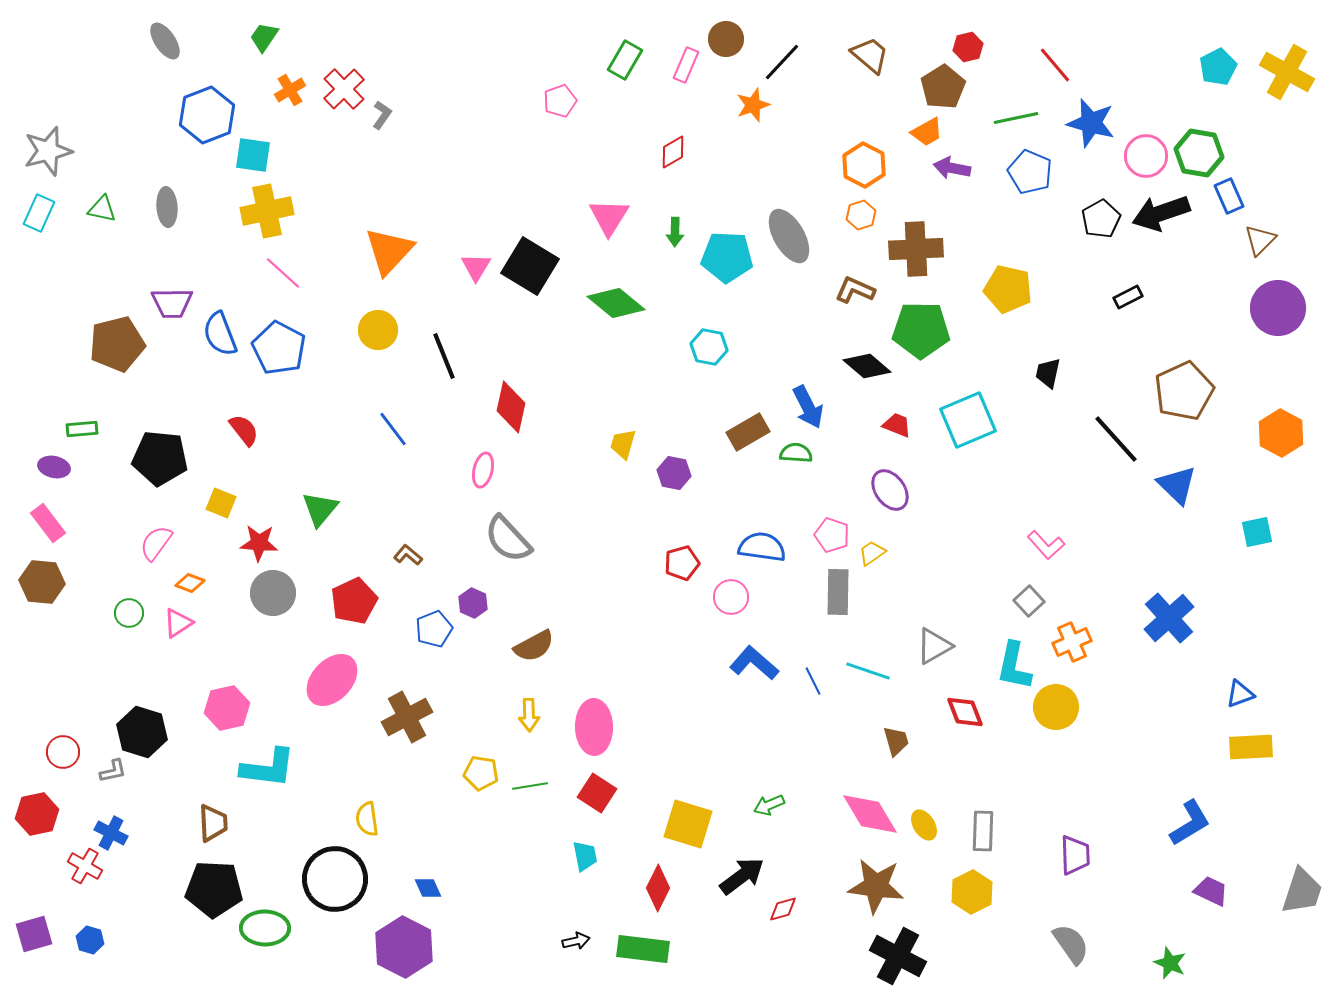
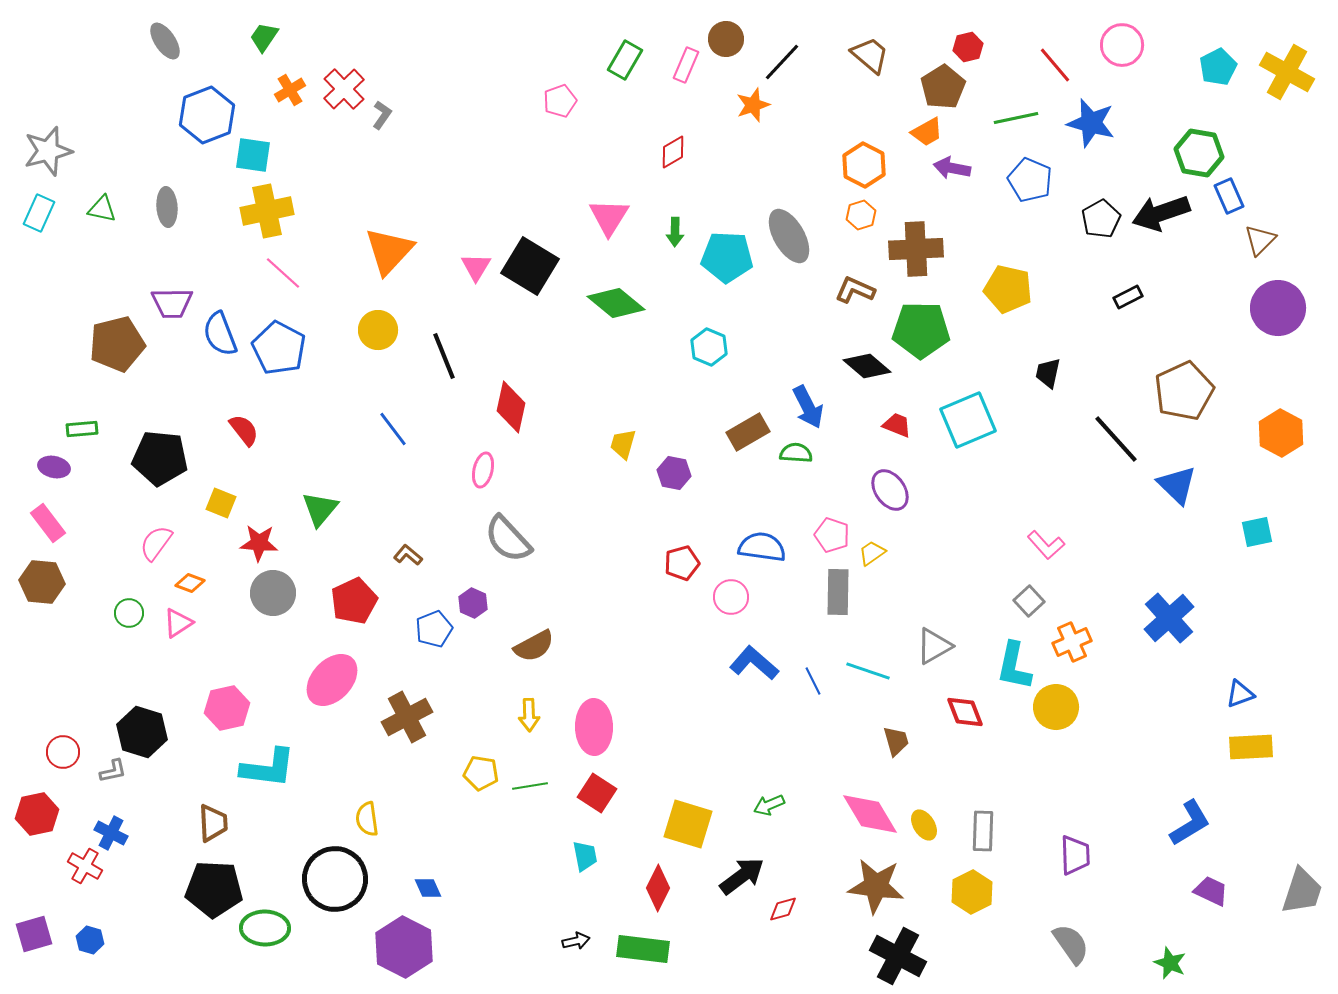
pink circle at (1146, 156): moved 24 px left, 111 px up
blue pentagon at (1030, 172): moved 8 px down
cyan hexagon at (709, 347): rotated 12 degrees clockwise
